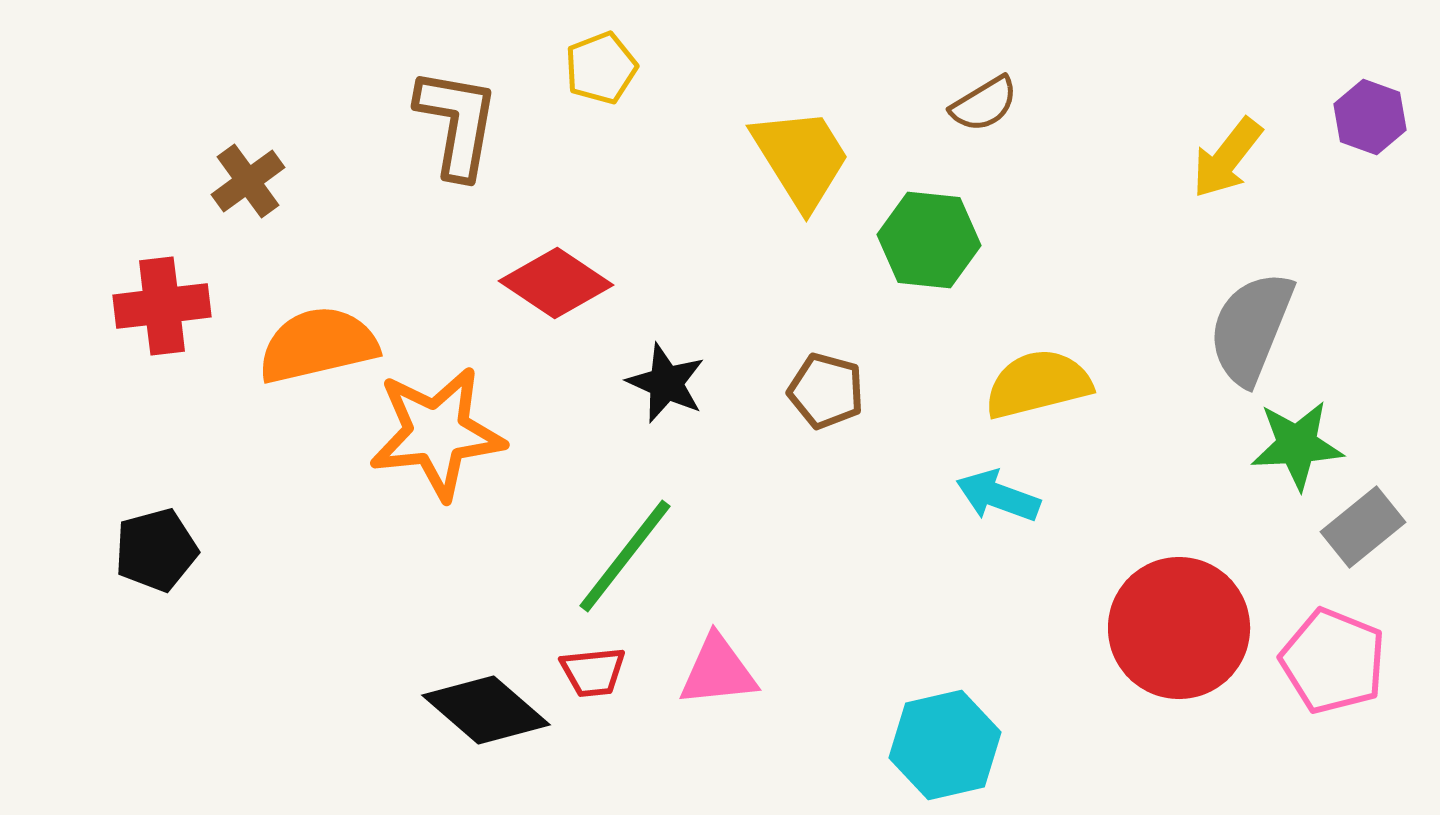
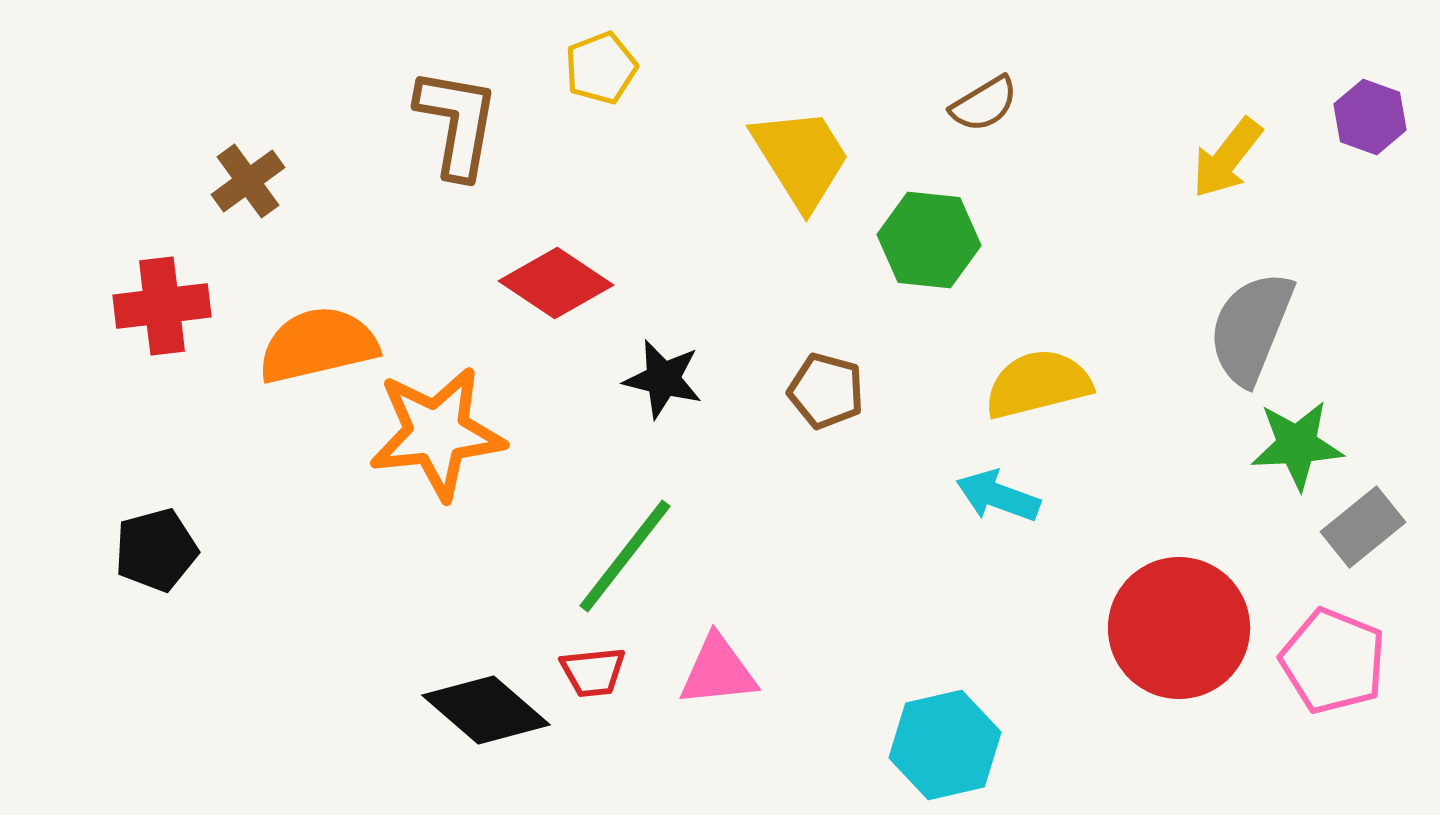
black star: moved 3 px left, 4 px up; rotated 10 degrees counterclockwise
